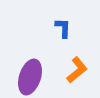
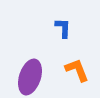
orange L-shape: rotated 72 degrees counterclockwise
